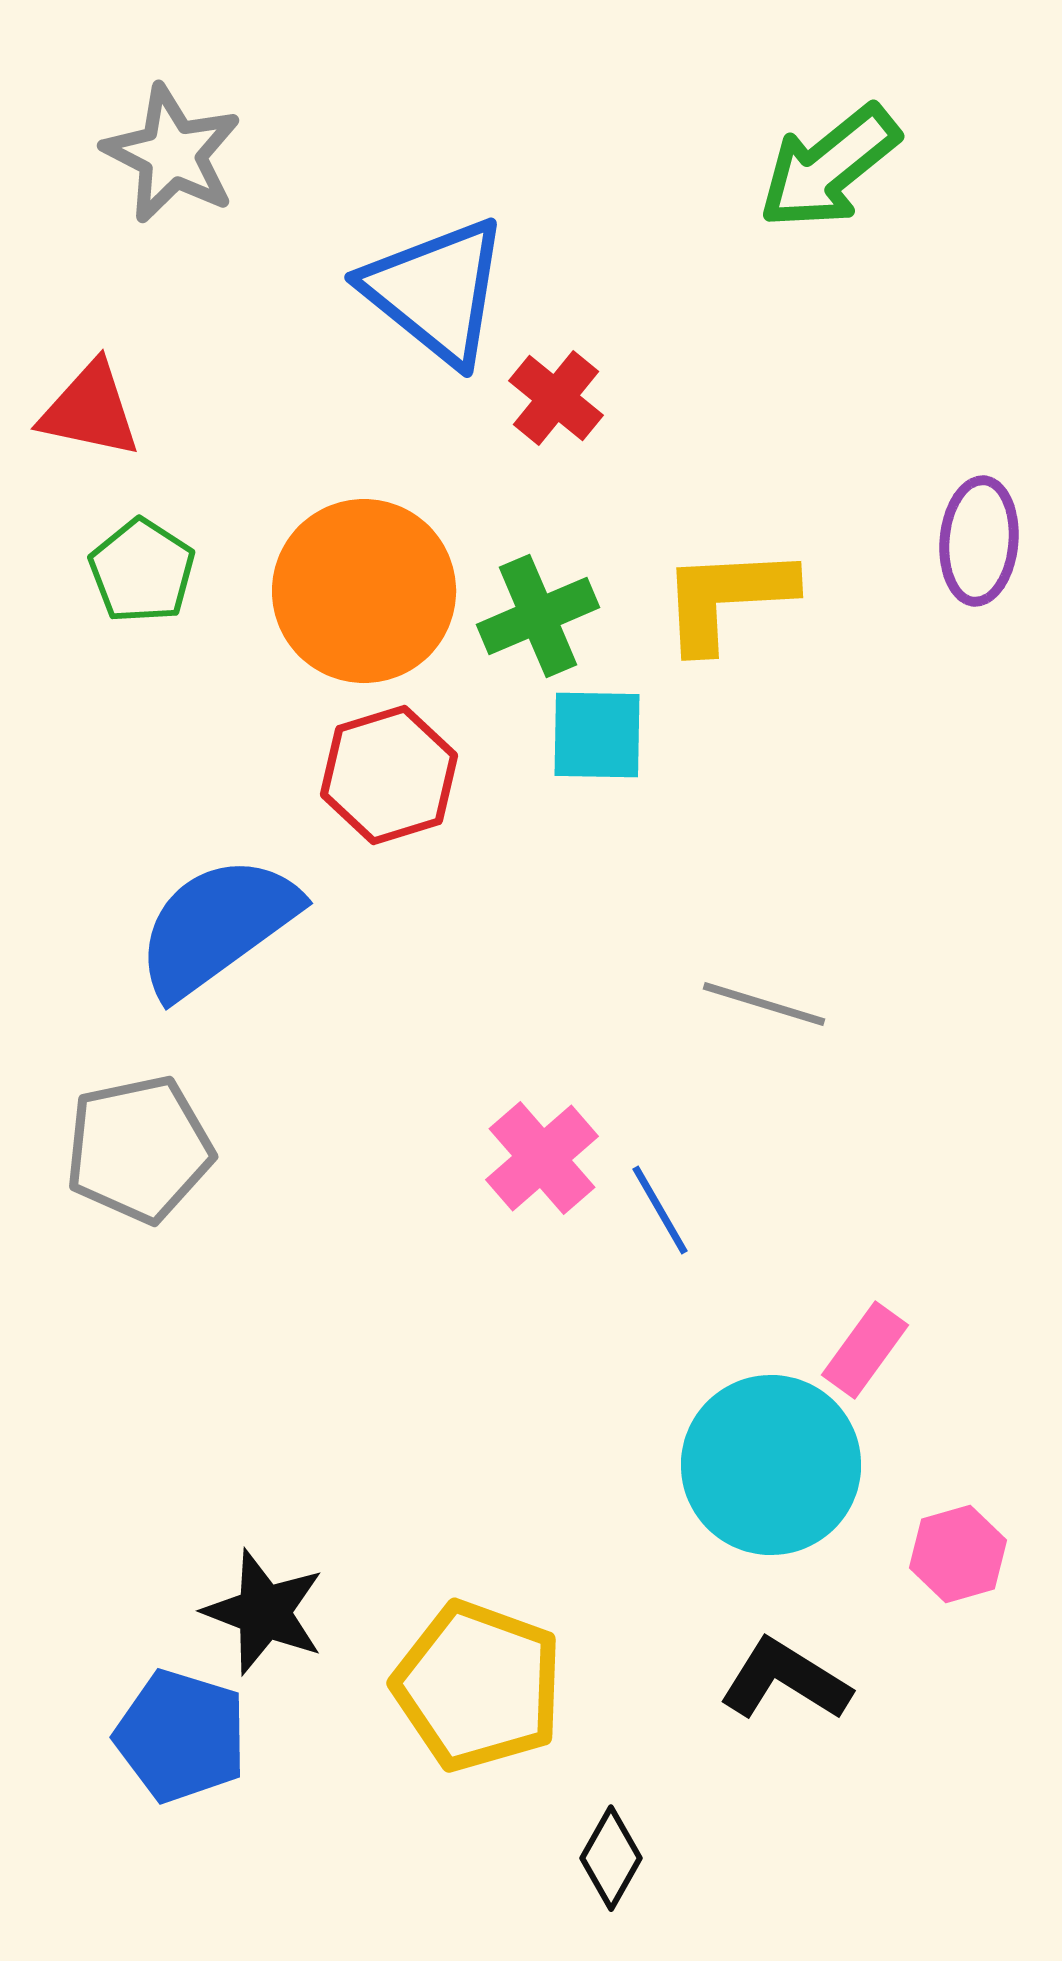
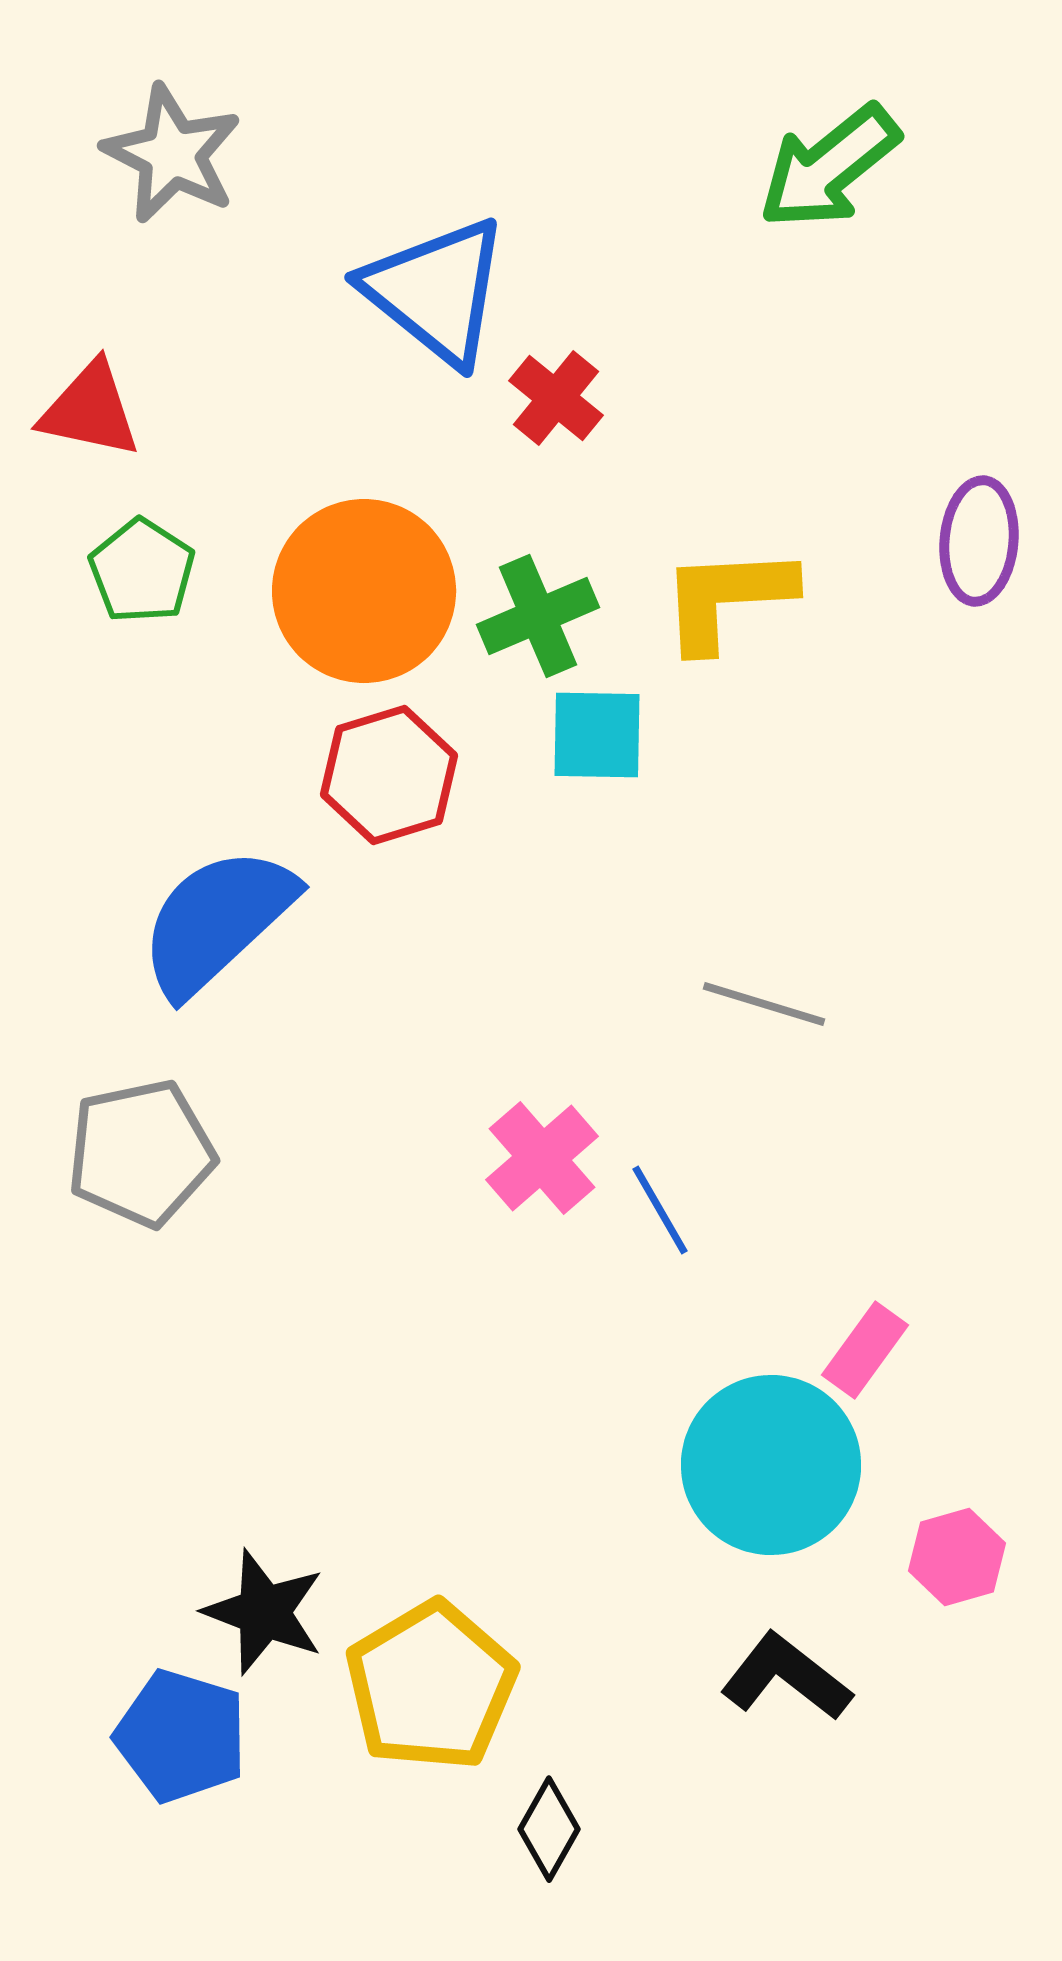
blue semicircle: moved 5 px up; rotated 7 degrees counterclockwise
gray pentagon: moved 2 px right, 4 px down
pink hexagon: moved 1 px left, 3 px down
black L-shape: moved 1 px right, 3 px up; rotated 6 degrees clockwise
yellow pentagon: moved 47 px left; rotated 21 degrees clockwise
black diamond: moved 62 px left, 29 px up
